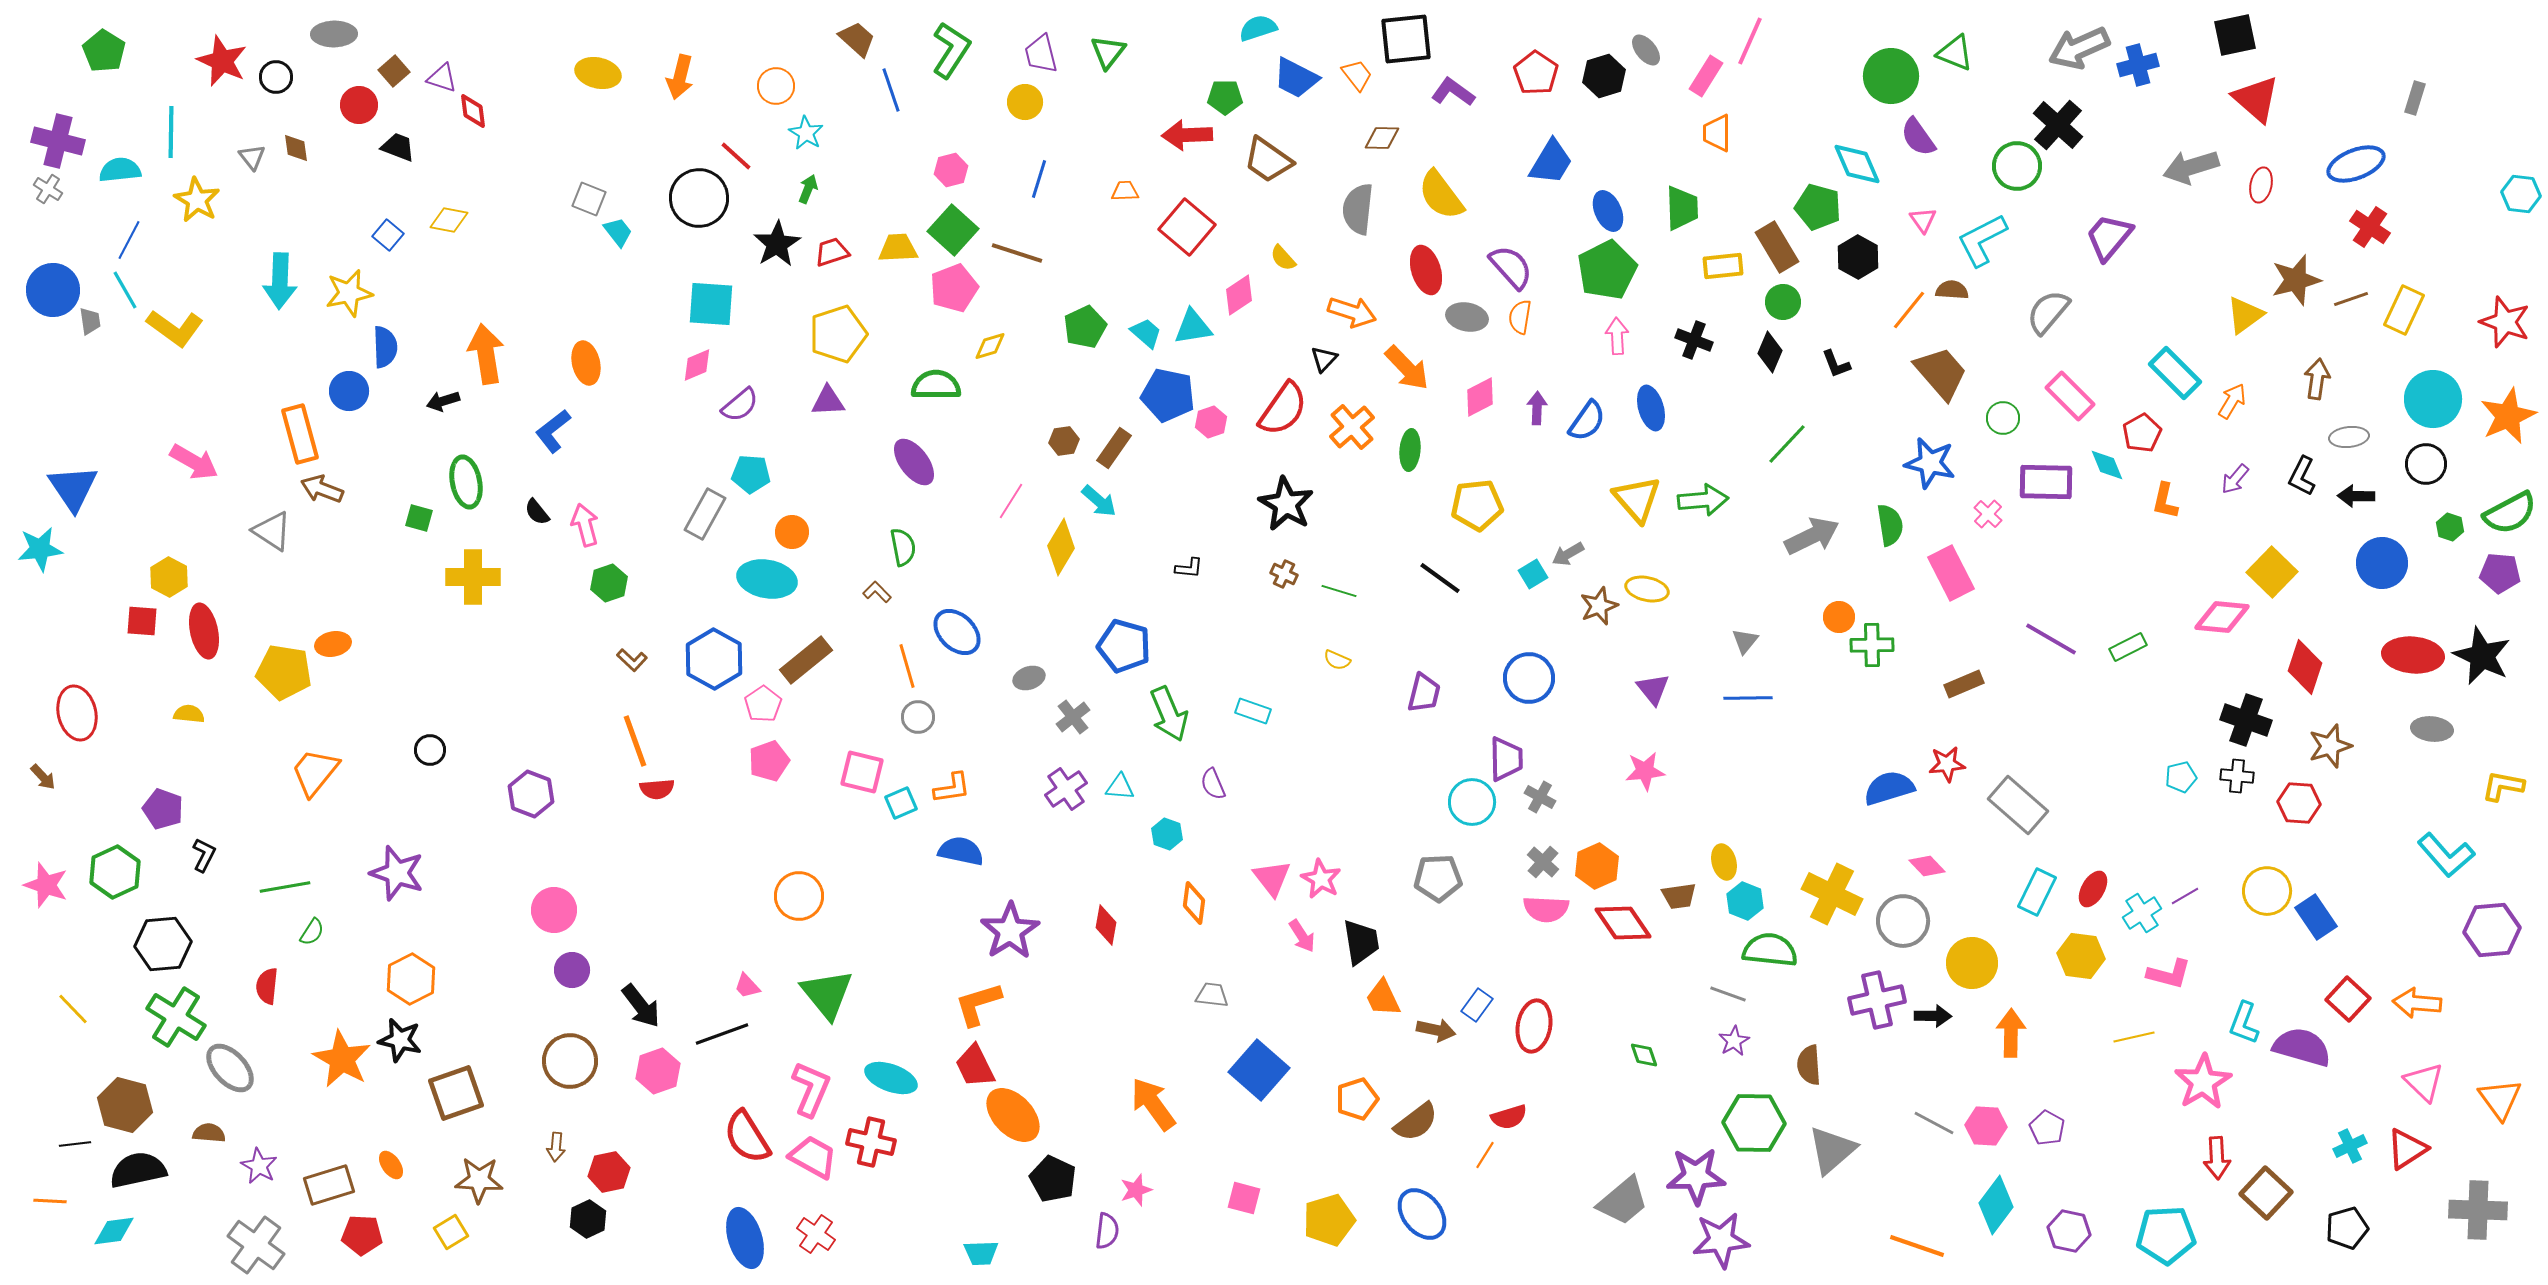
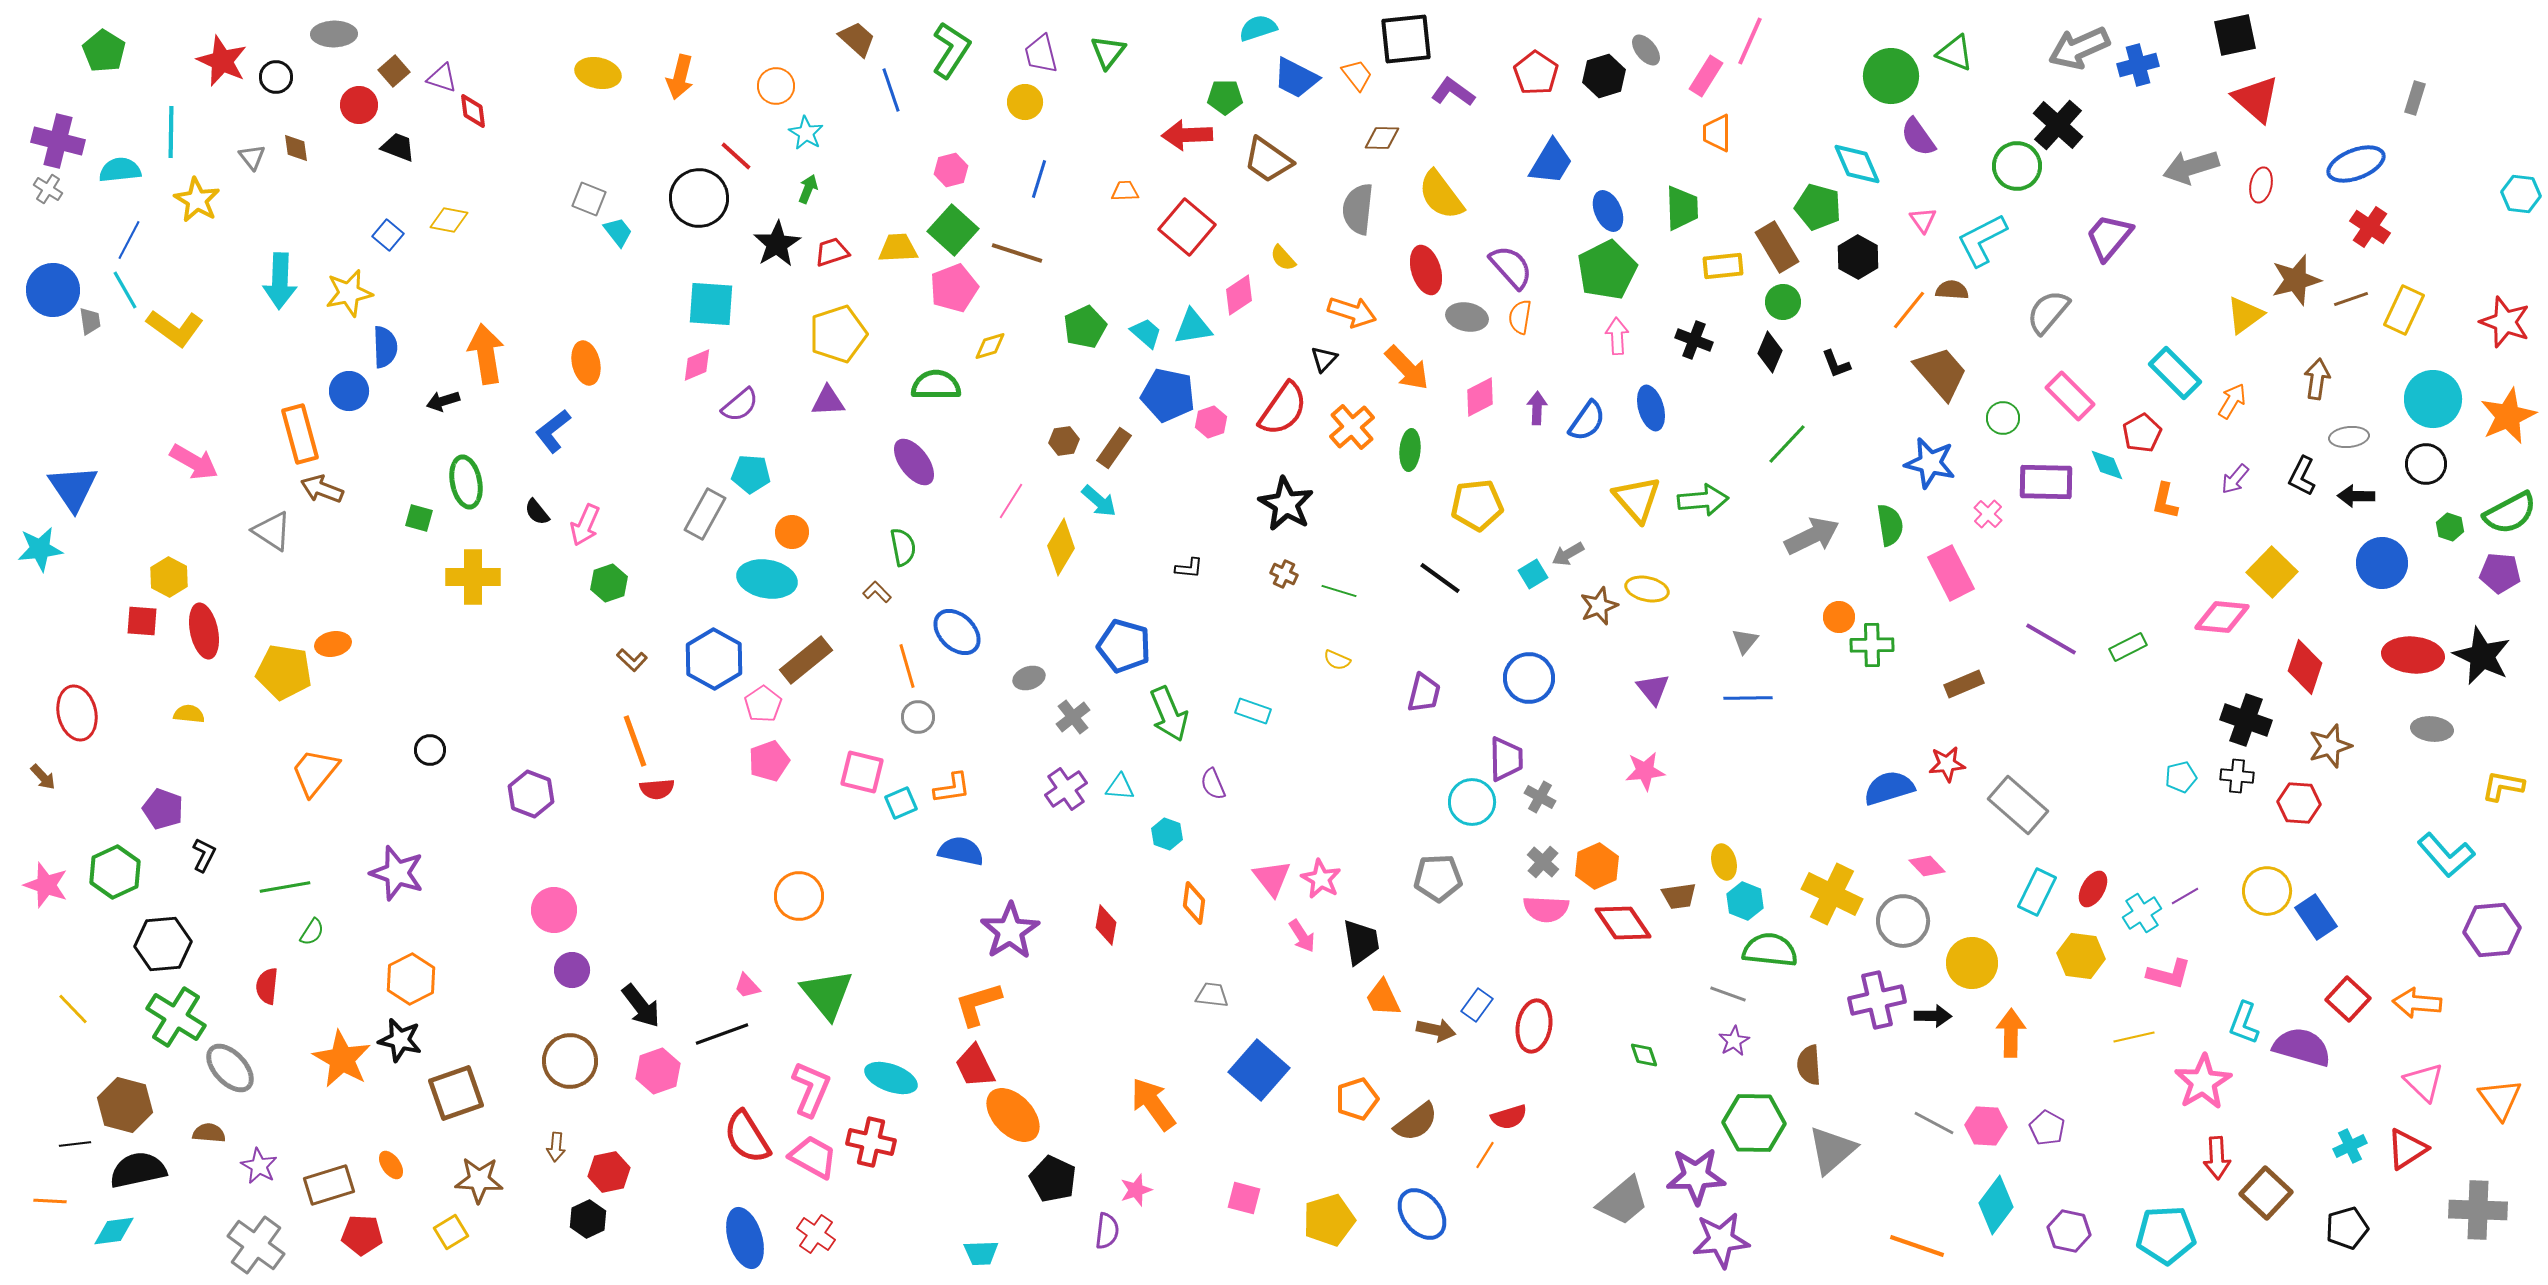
pink arrow at (585, 525): rotated 141 degrees counterclockwise
